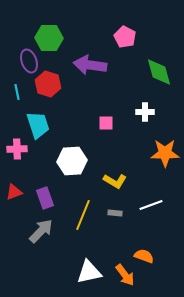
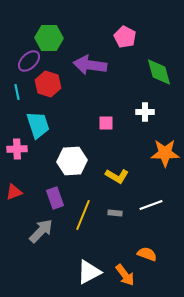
purple ellipse: rotated 65 degrees clockwise
yellow L-shape: moved 2 px right, 5 px up
purple rectangle: moved 10 px right
orange semicircle: moved 3 px right, 2 px up
white triangle: rotated 16 degrees counterclockwise
